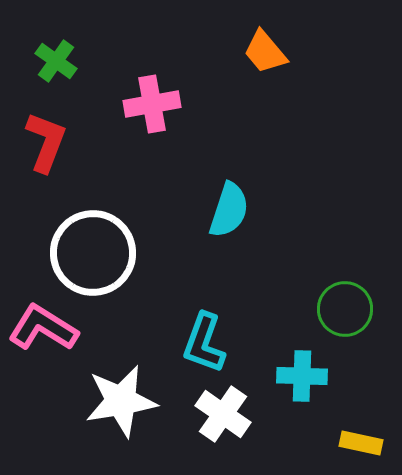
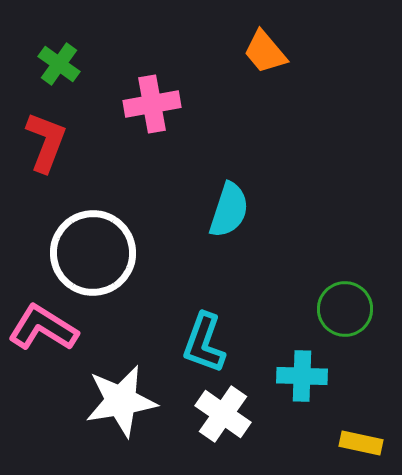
green cross: moved 3 px right, 3 px down
